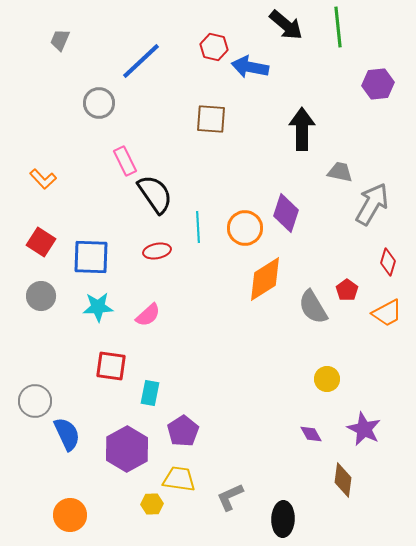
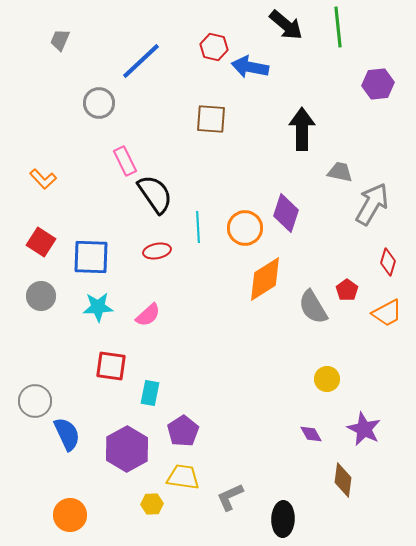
yellow trapezoid at (179, 479): moved 4 px right, 2 px up
